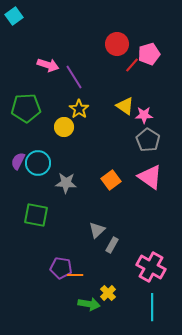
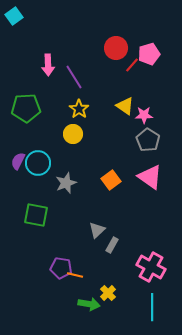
red circle: moved 1 px left, 4 px down
pink arrow: rotated 70 degrees clockwise
yellow circle: moved 9 px right, 7 px down
gray star: rotated 25 degrees counterclockwise
orange line: rotated 14 degrees clockwise
